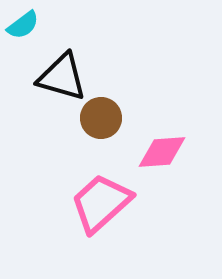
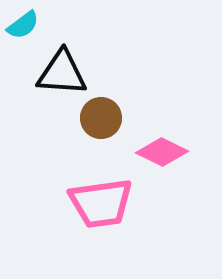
black triangle: moved 4 px up; rotated 12 degrees counterclockwise
pink diamond: rotated 30 degrees clockwise
pink trapezoid: rotated 146 degrees counterclockwise
